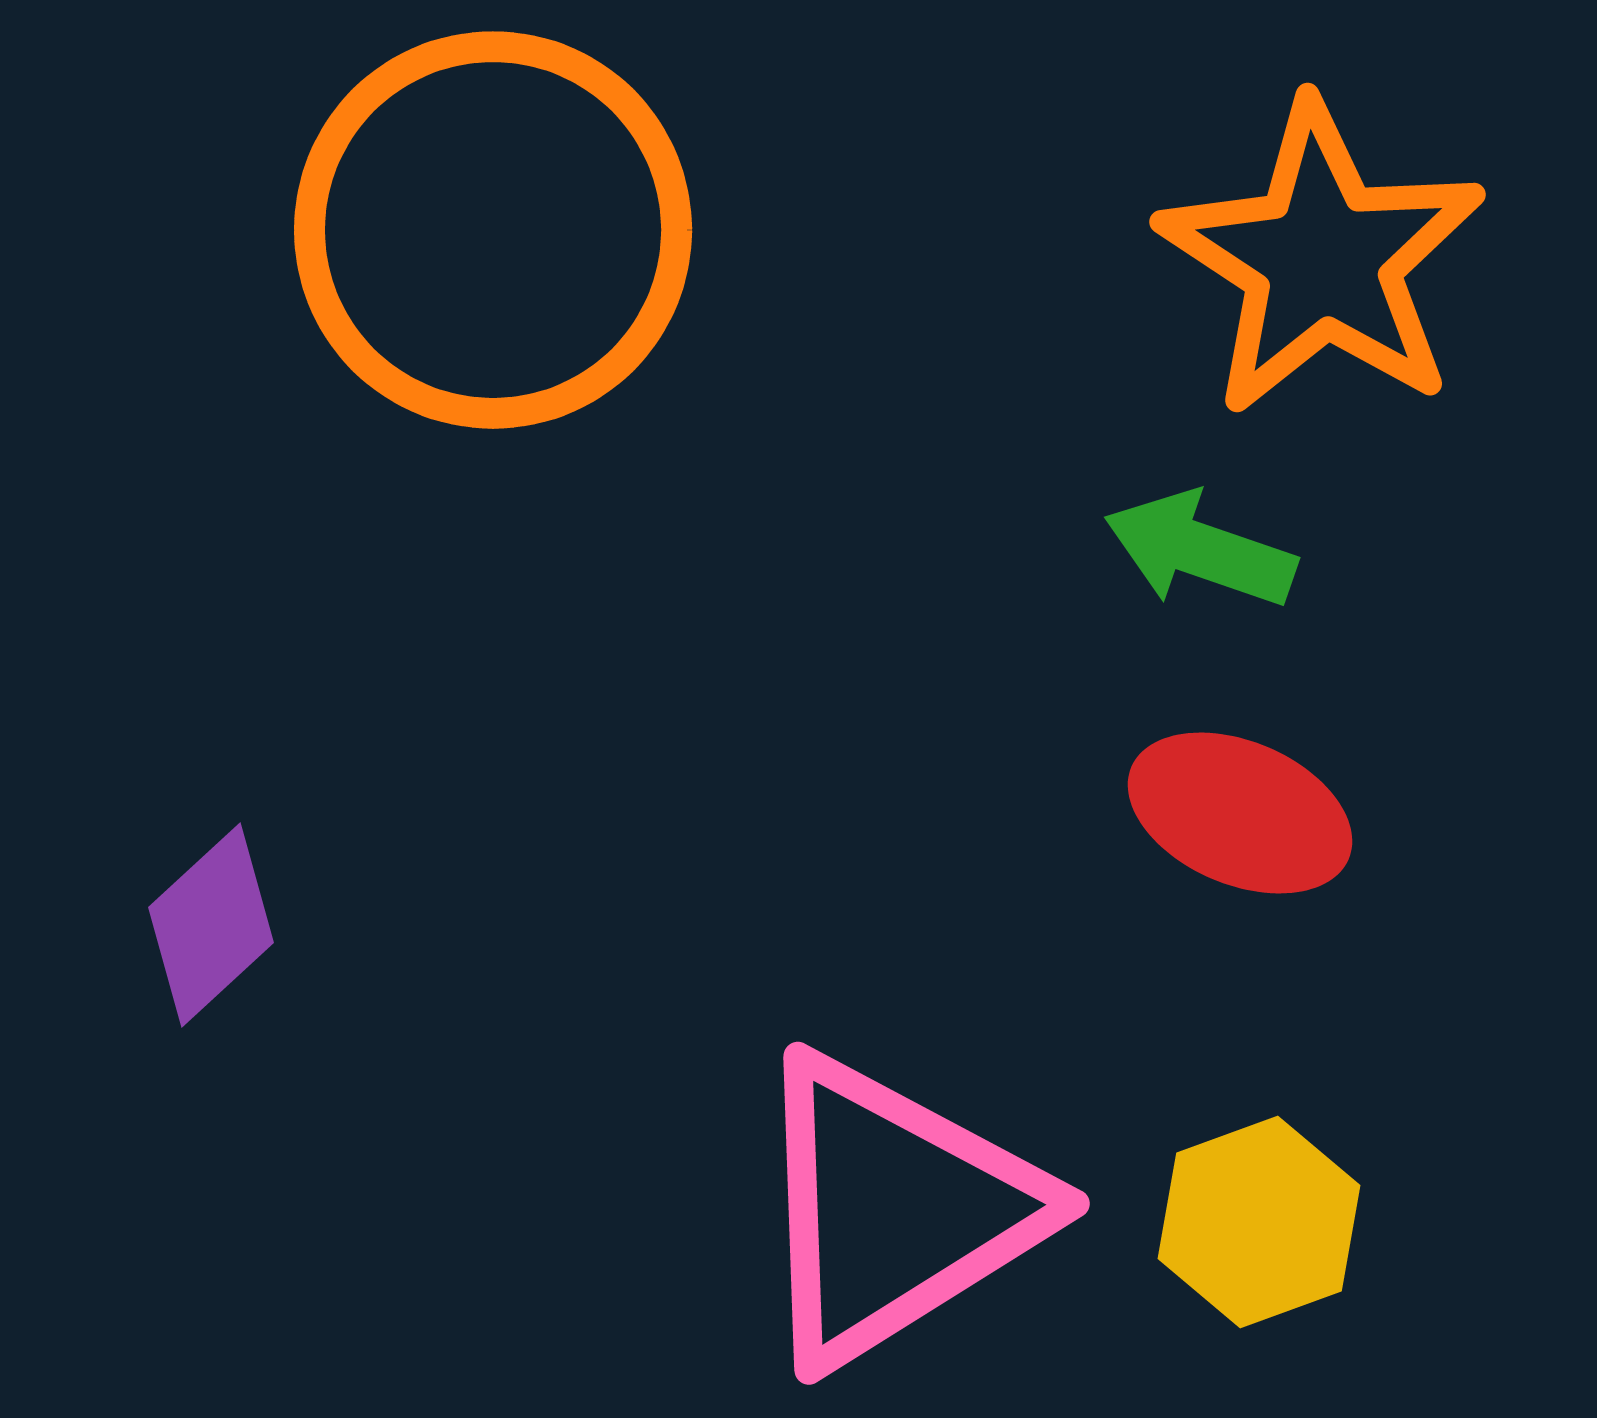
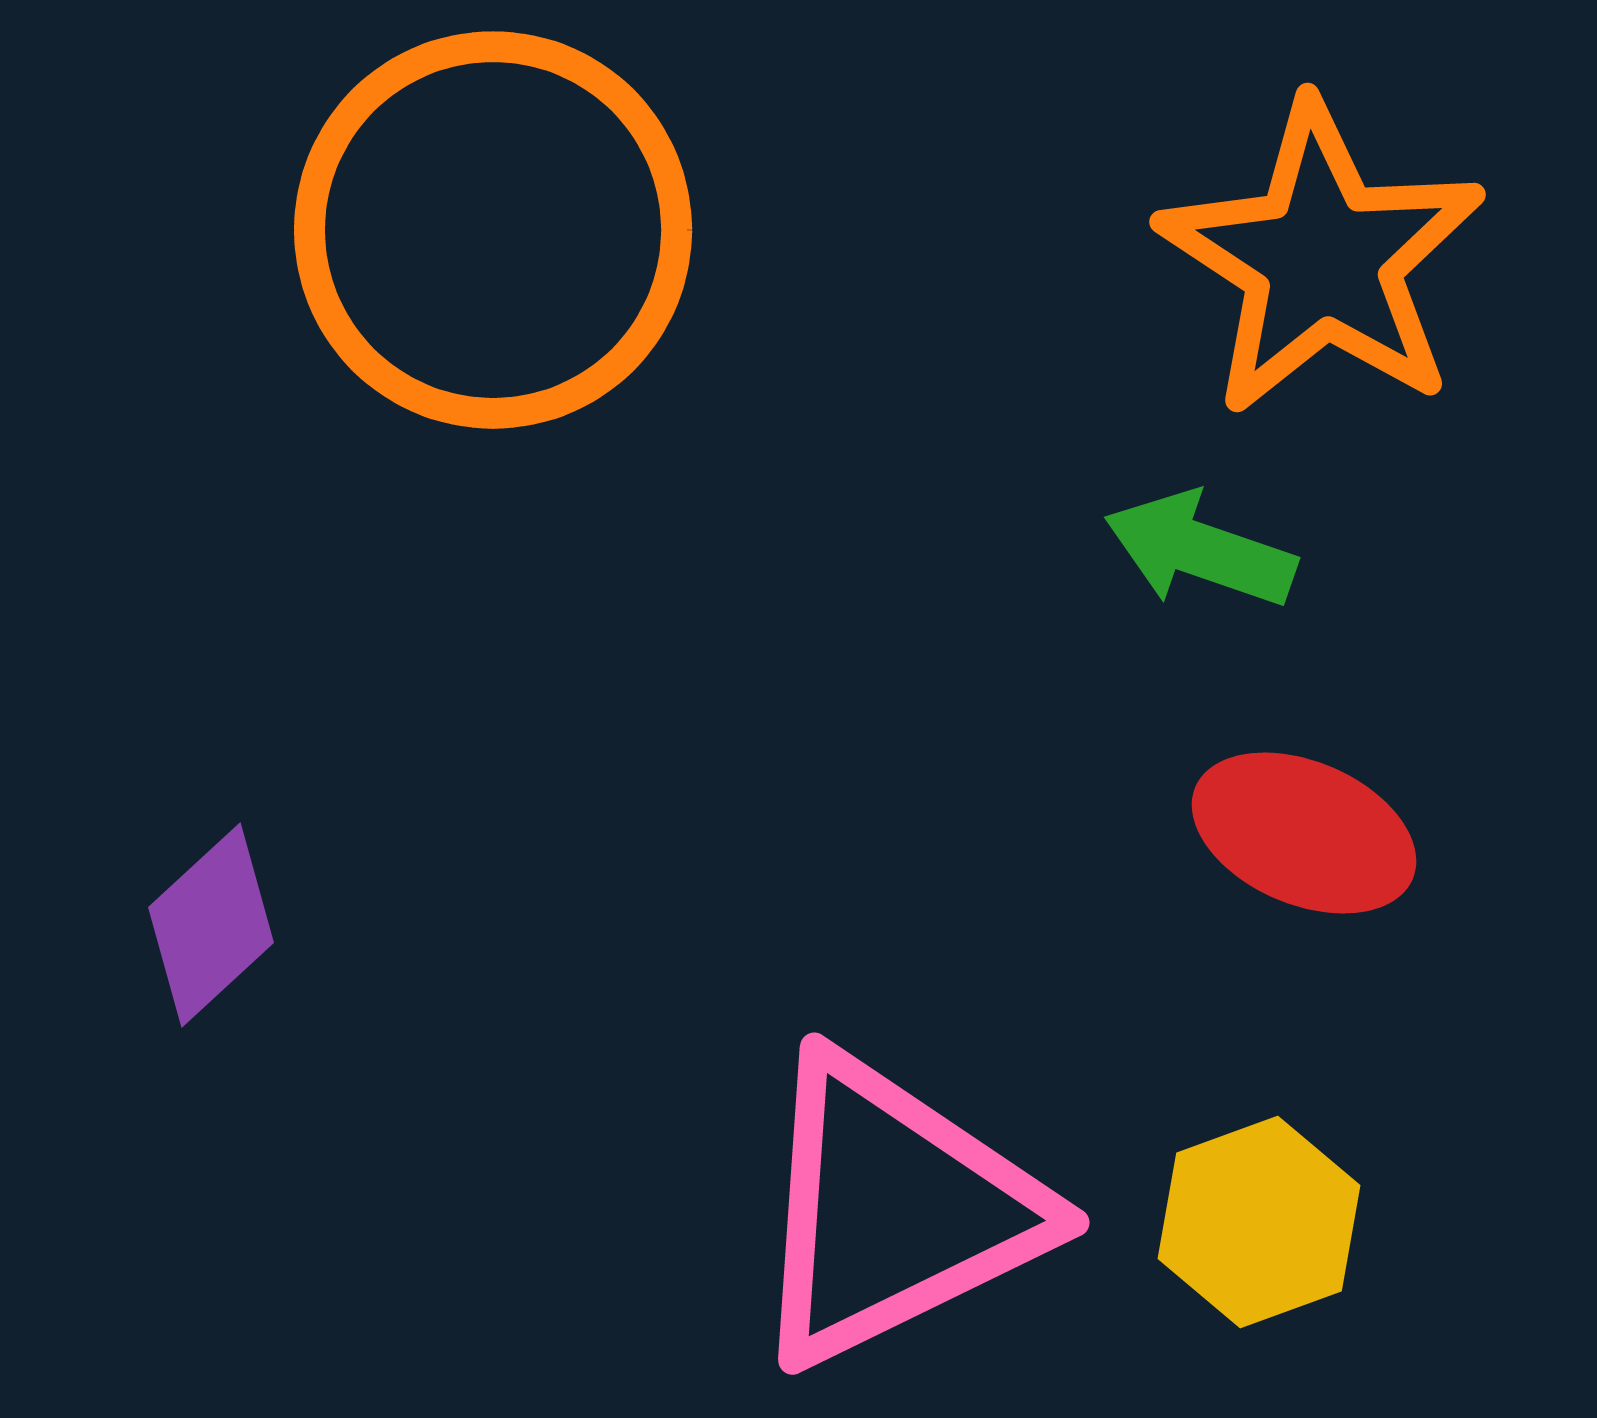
red ellipse: moved 64 px right, 20 px down
pink triangle: rotated 6 degrees clockwise
